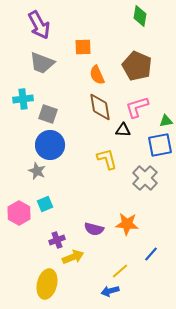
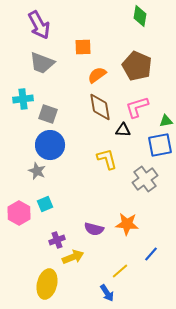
orange semicircle: rotated 78 degrees clockwise
gray cross: moved 1 px down; rotated 10 degrees clockwise
blue arrow: moved 3 px left, 2 px down; rotated 108 degrees counterclockwise
